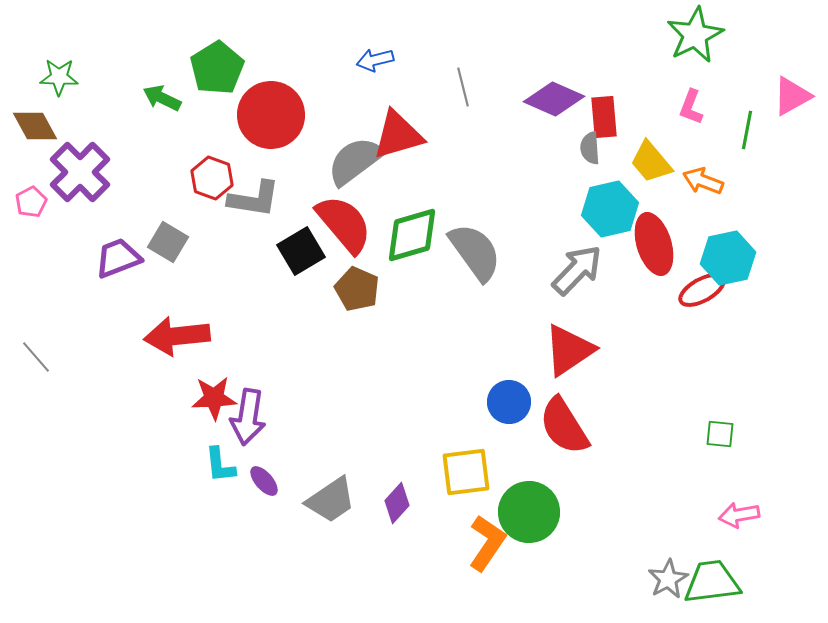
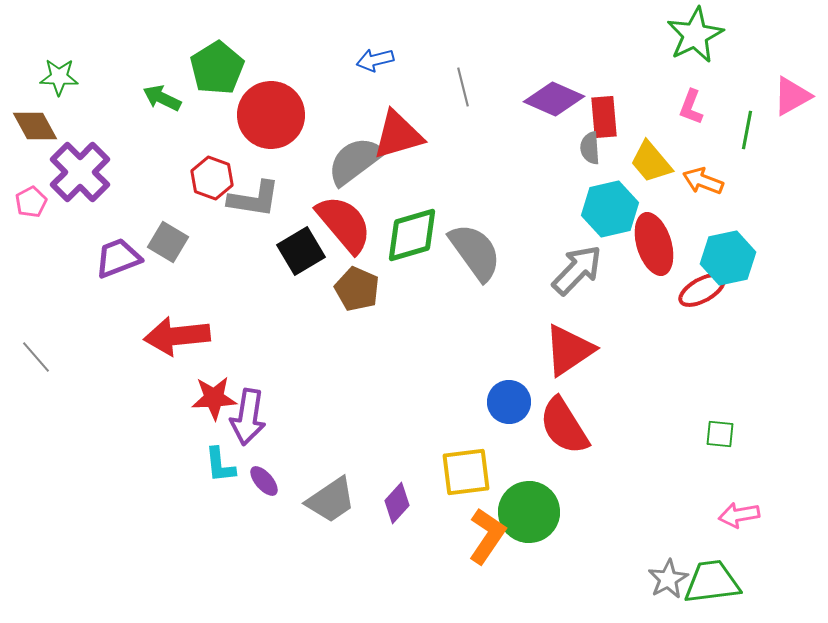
orange L-shape at (487, 543): moved 7 px up
